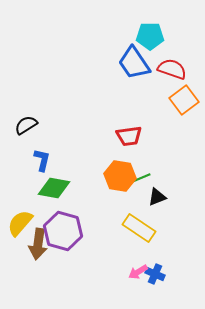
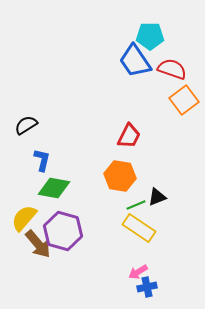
blue trapezoid: moved 1 px right, 2 px up
red trapezoid: rotated 56 degrees counterclockwise
green line: moved 5 px left, 27 px down
yellow semicircle: moved 4 px right, 5 px up
brown arrow: rotated 48 degrees counterclockwise
blue cross: moved 8 px left, 13 px down; rotated 36 degrees counterclockwise
